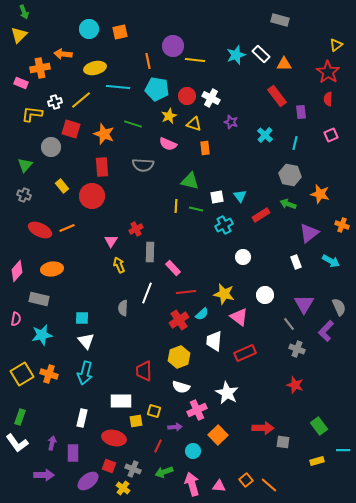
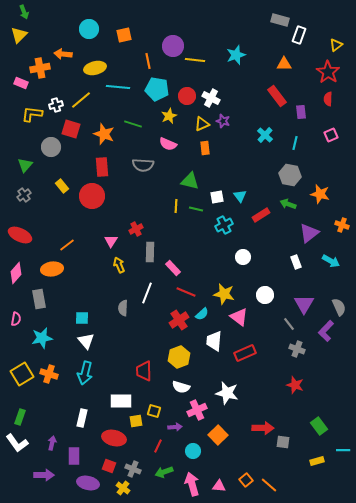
orange square at (120, 32): moved 4 px right, 3 px down
white rectangle at (261, 54): moved 38 px right, 19 px up; rotated 66 degrees clockwise
white cross at (55, 102): moved 1 px right, 3 px down
purple star at (231, 122): moved 8 px left, 1 px up
yellow triangle at (194, 124): moved 8 px right; rotated 42 degrees counterclockwise
gray cross at (24, 195): rotated 32 degrees clockwise
orange line at (67, 228): moved 17 px down; rotated 14 degrees counterclockwise
red ellipse at (40, 230): moved 20 px left, 5 px down
pink diamond at (17, 271): moved 1 px left, 2 px down
red line at (186, 292): rotated 30 degrees clockwise
gray rectangle at (39, 299): rotated 66 degrees clockwise
cyan star at (42, 335): moved 3 px down
white star at (227, 393): rotated 15 degrees counterclockwise
purple rectangle at (73, 453): moved 1 px right, 3 px down
purple ellipse at (88, 481): moved 2 px down; rotated 50 degrees clockwise
